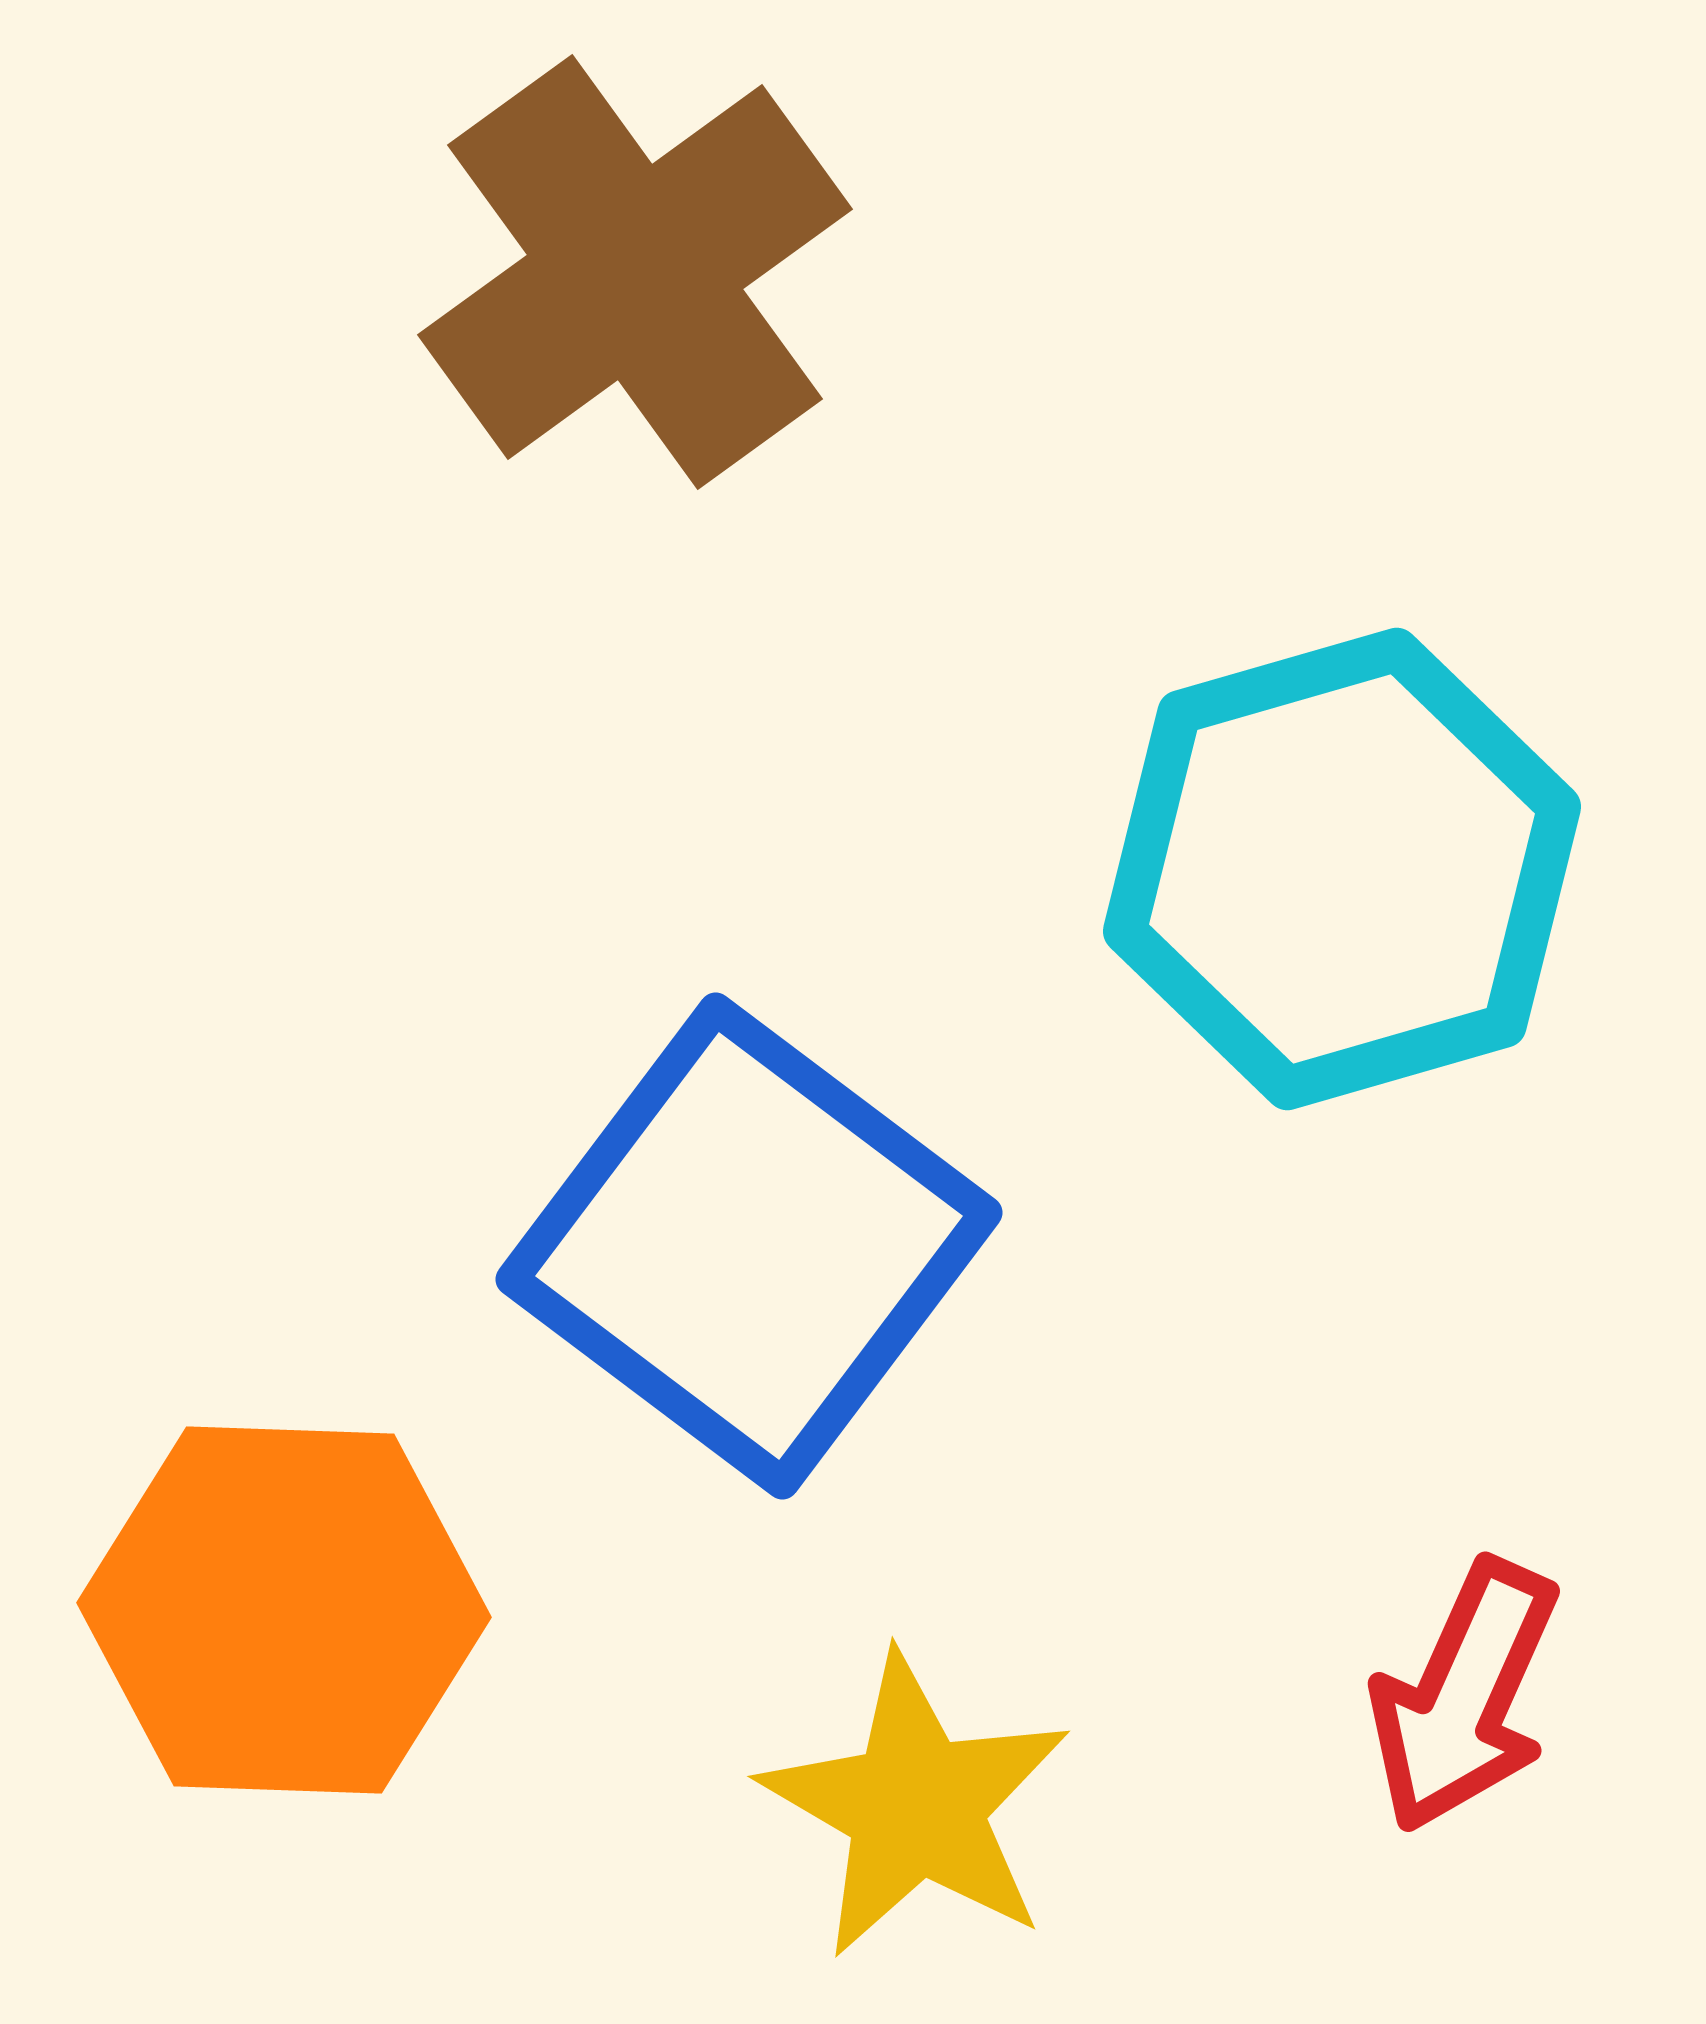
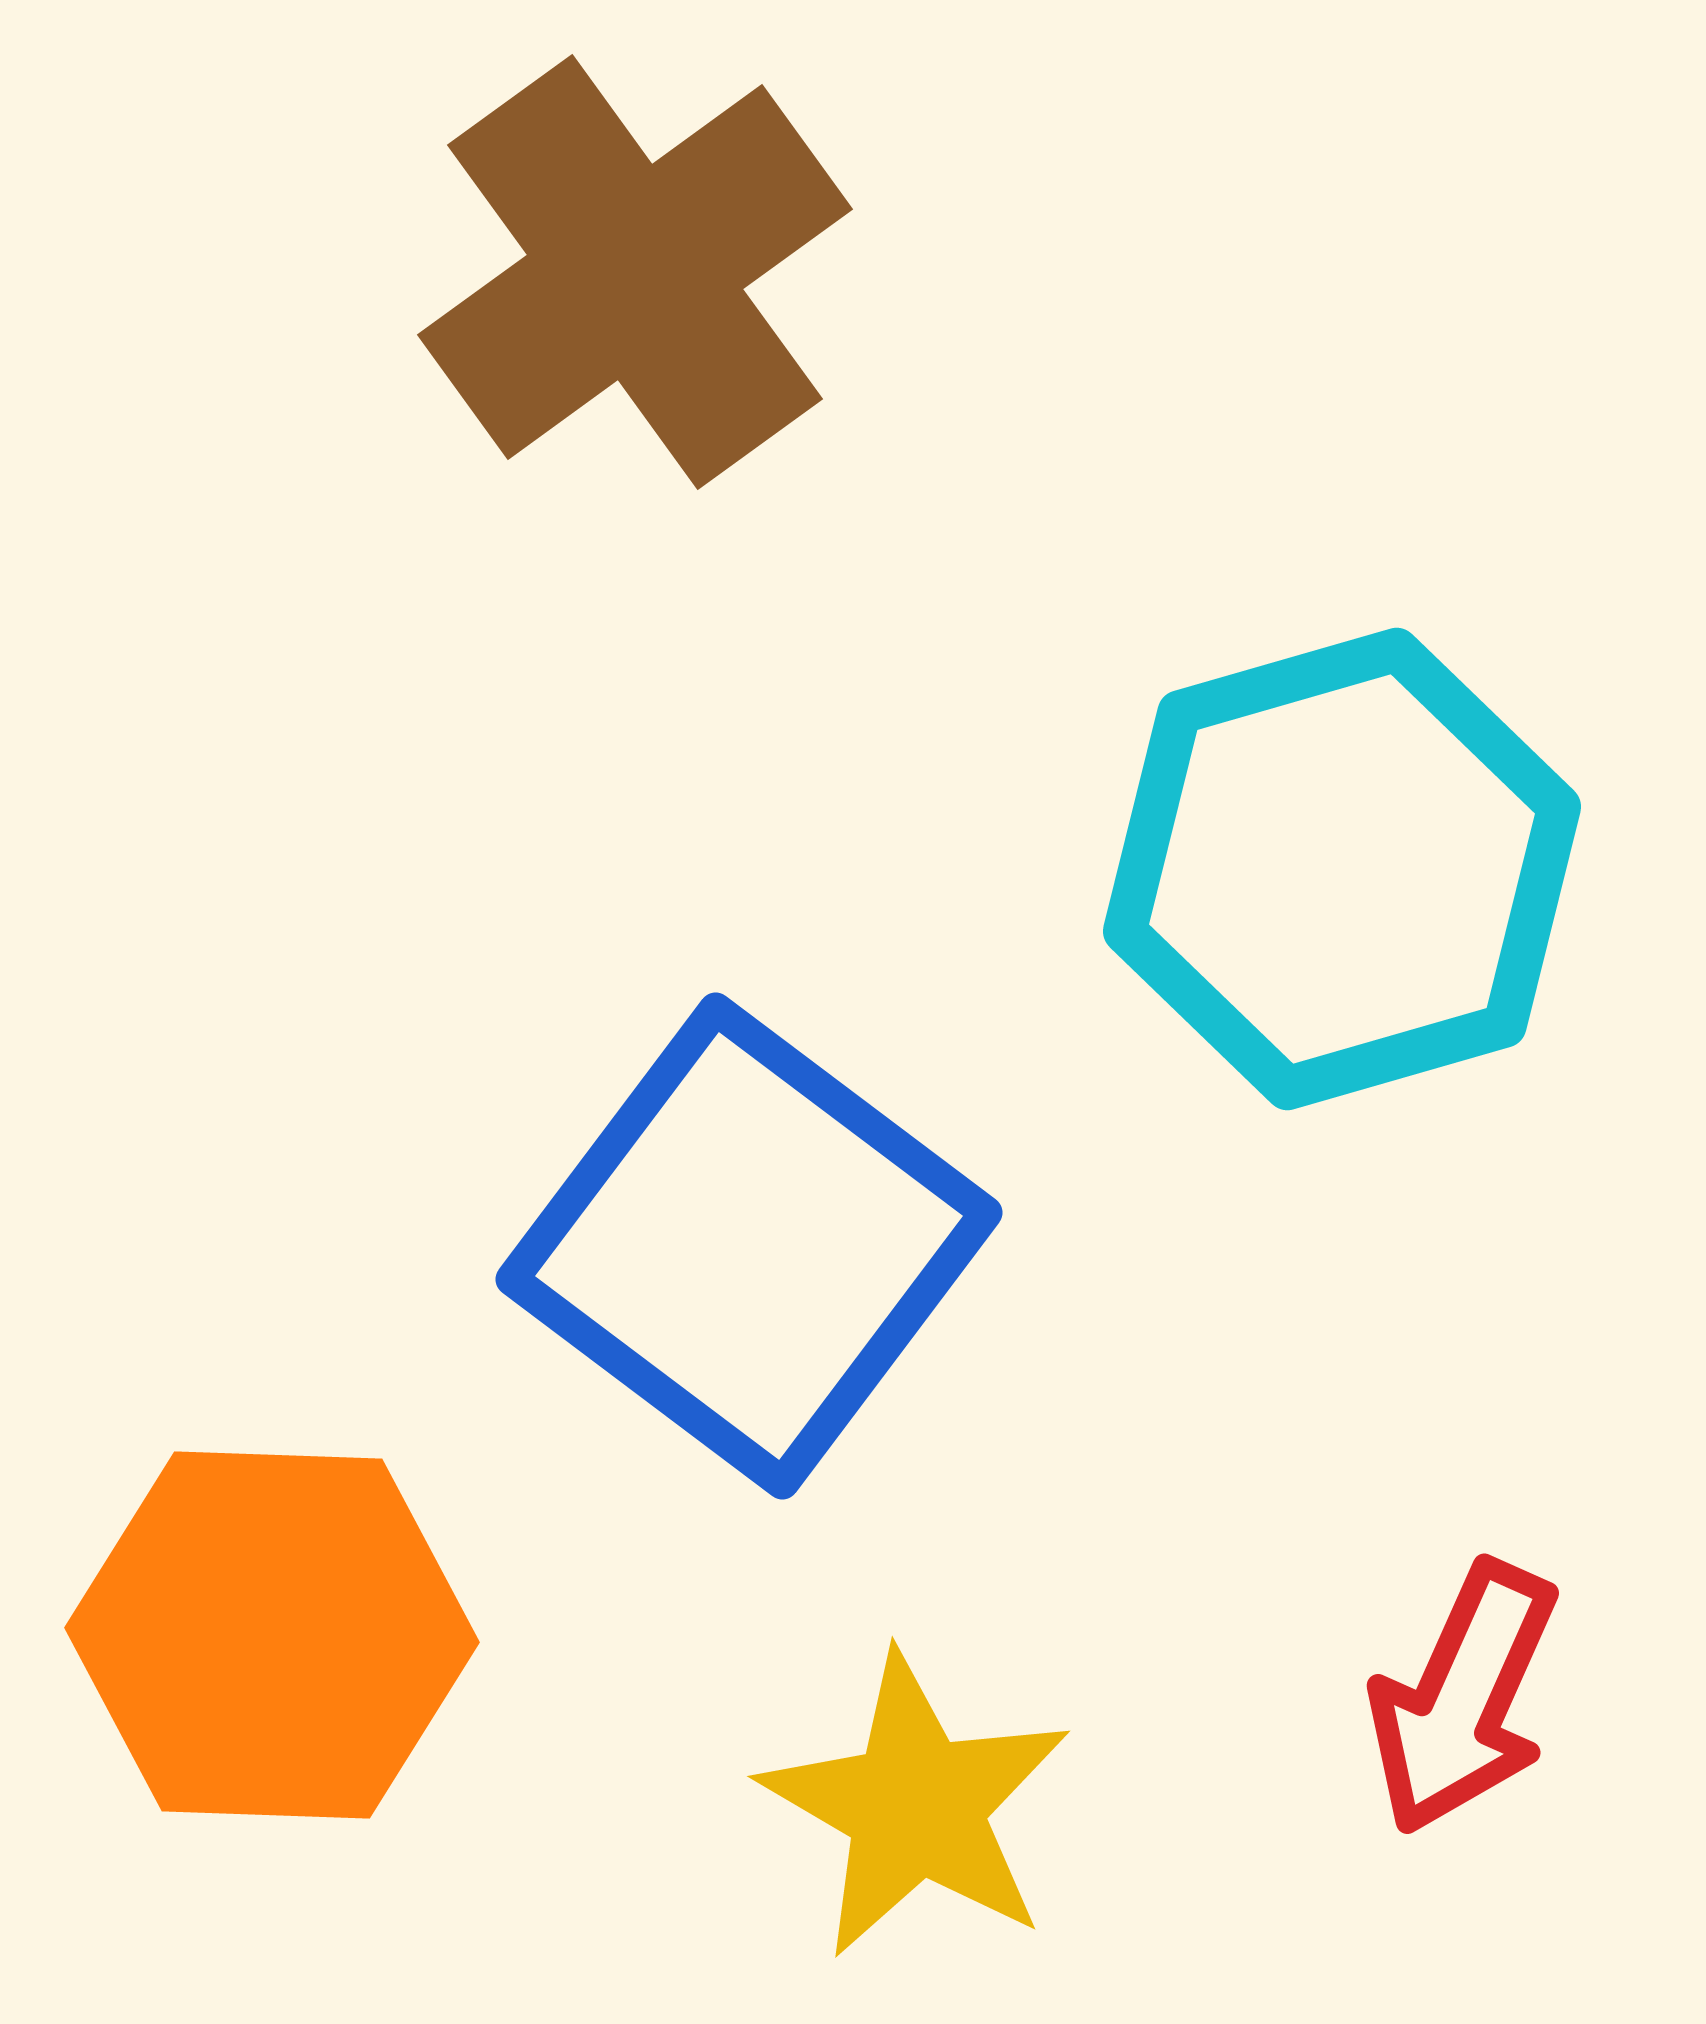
orange hexagon: moved 12 px left, 25 px down
red arrow: moved 1 px left, 2 px down
